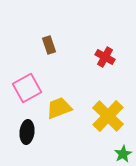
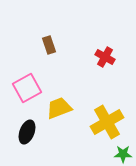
yellow cross: moved 1 px left, 6 px down; rotated 16 degrees clockwise
black ellipse: rotated 15 degrees clockwise
green star: rotated 30 degrees clockwise
